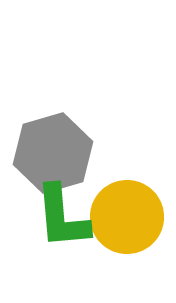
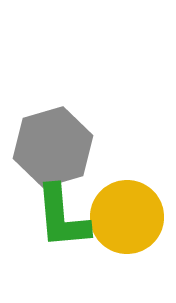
gray hexagon: moved 6 px up
